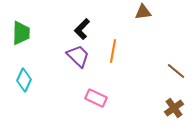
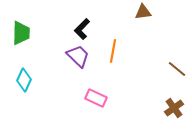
brown line: moved 1 px right, 2 px up
